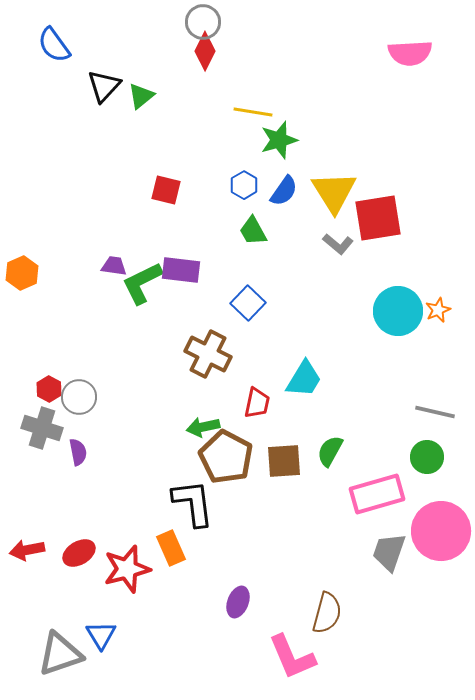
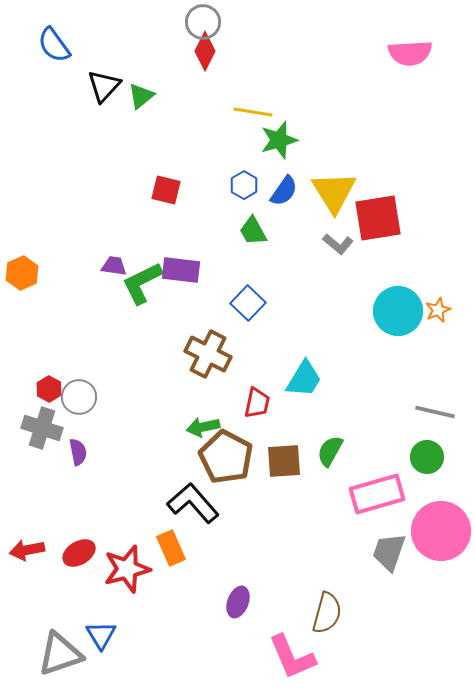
black L-shape at (193, 503): rotated 34 degrees counterclockwise
